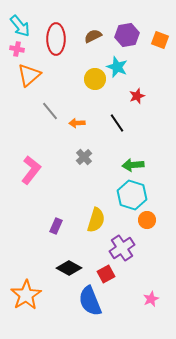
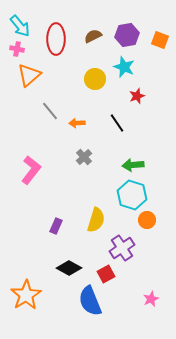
cyan star: moved 7 px right
